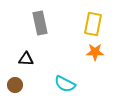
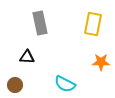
orange star: moved 6 px right, 10 px down
black triangle: moved 1 px right, 2 px up
